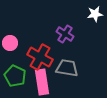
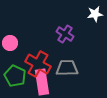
red cross: moved 2 px left, 7 px down
gray trapezoid: rotated 10 degrees counterclockwise
